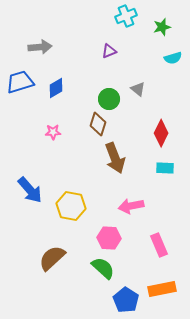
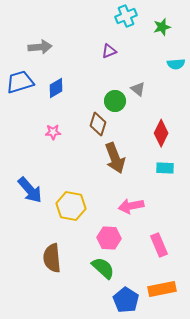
cyan semicircle: moved 3 px right, 6 px down; rotated 12 degrees clockwise
green circle: moved 6 px right, 2 px down
brown semicircle: rotated 52 degrees counterclockwise
